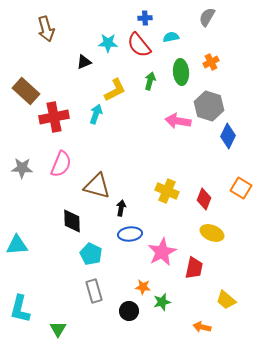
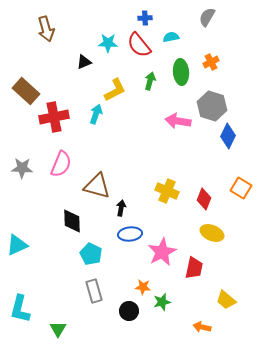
gray hexagon: moved 3 px right
cyan triangle: rotated 20 degrees counterclockwise
